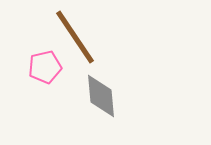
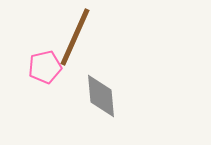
brown line: rotated 58 degrees clockwise
